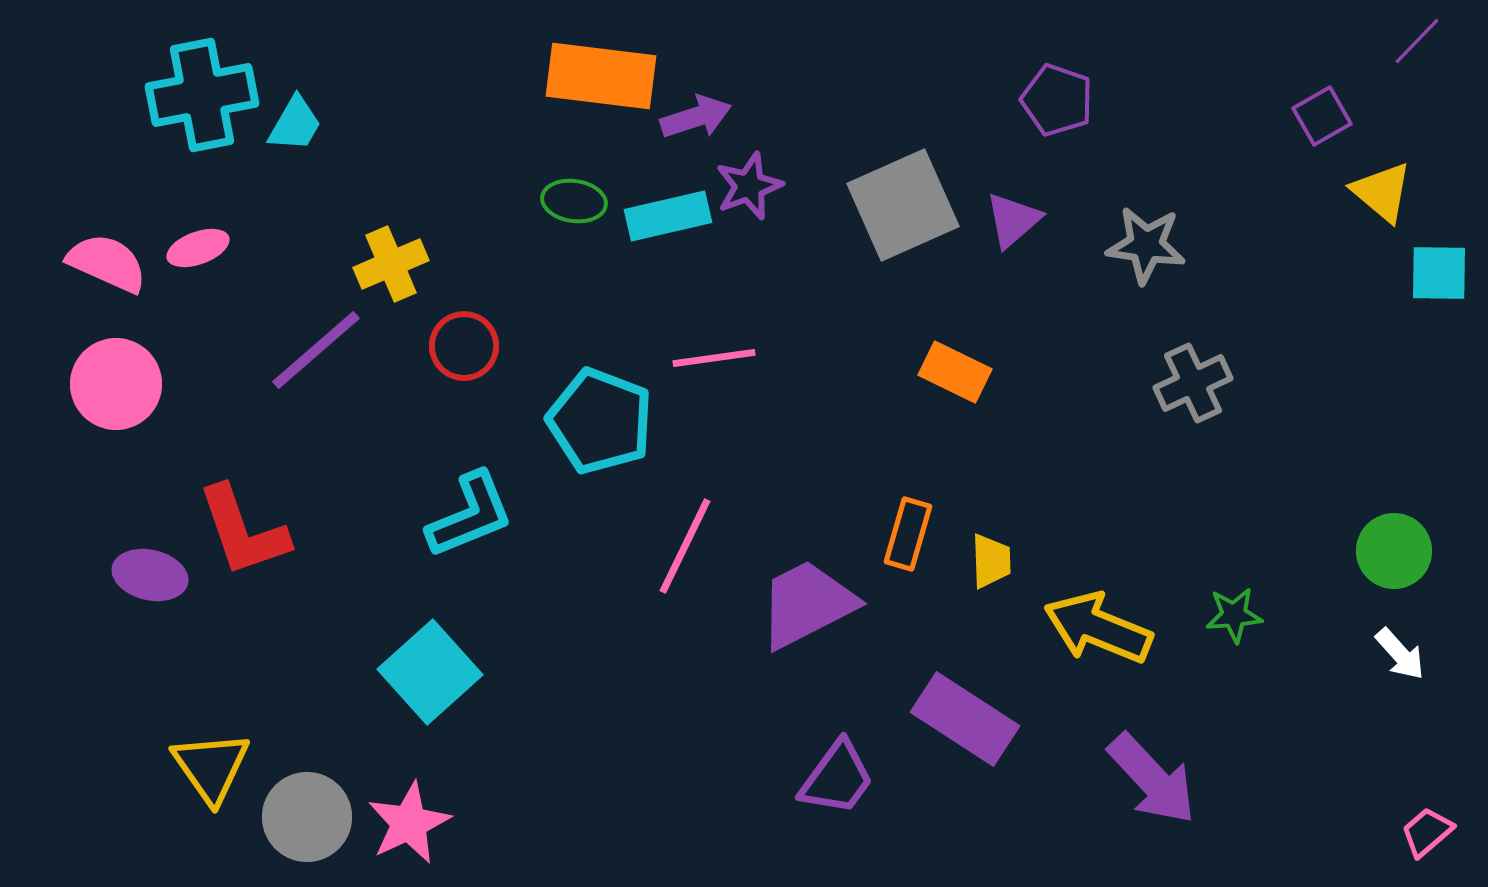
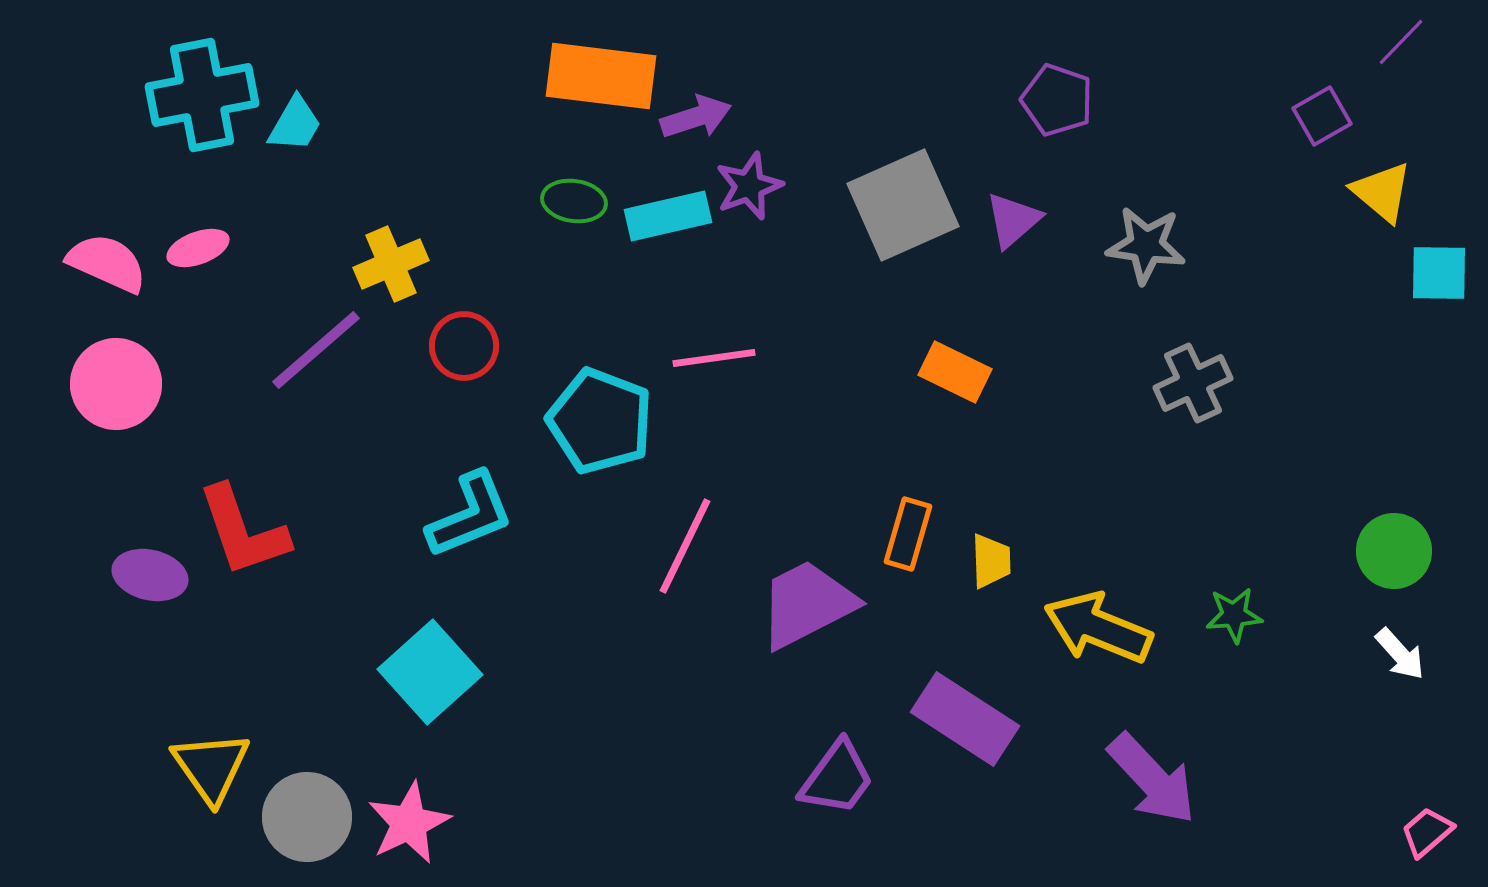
purple line at (1417, 41): moved 16 px left, 1 px down
